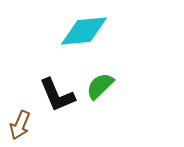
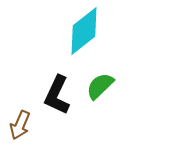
cyan diamond: rotated 33 degrees counterclockwise
black L-shape: rotated 48 degrees clockwise
